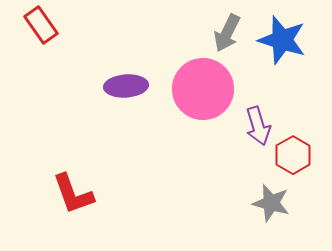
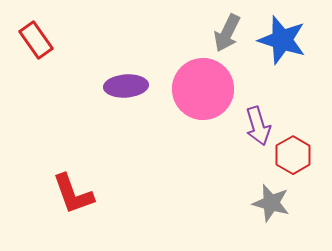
red rectangle: moved 5 px left, 15 px down
